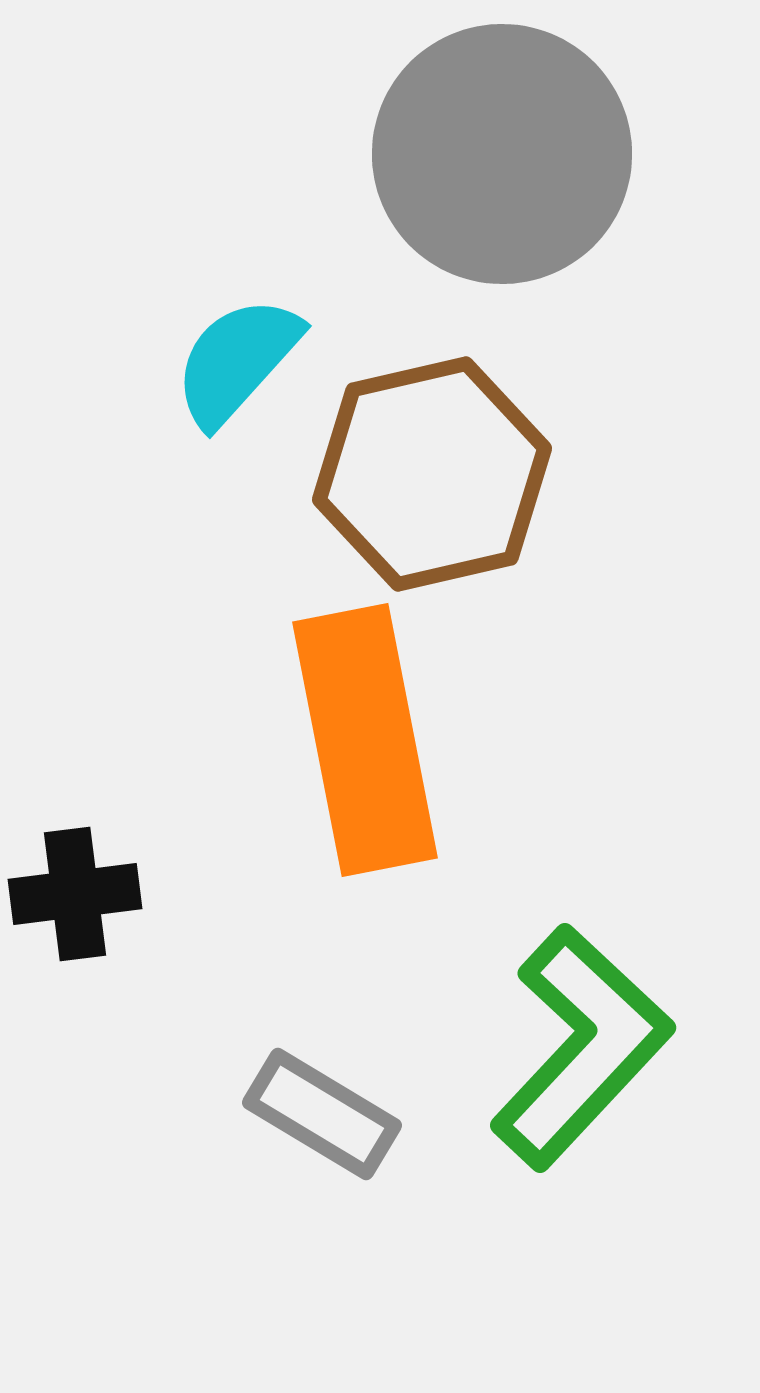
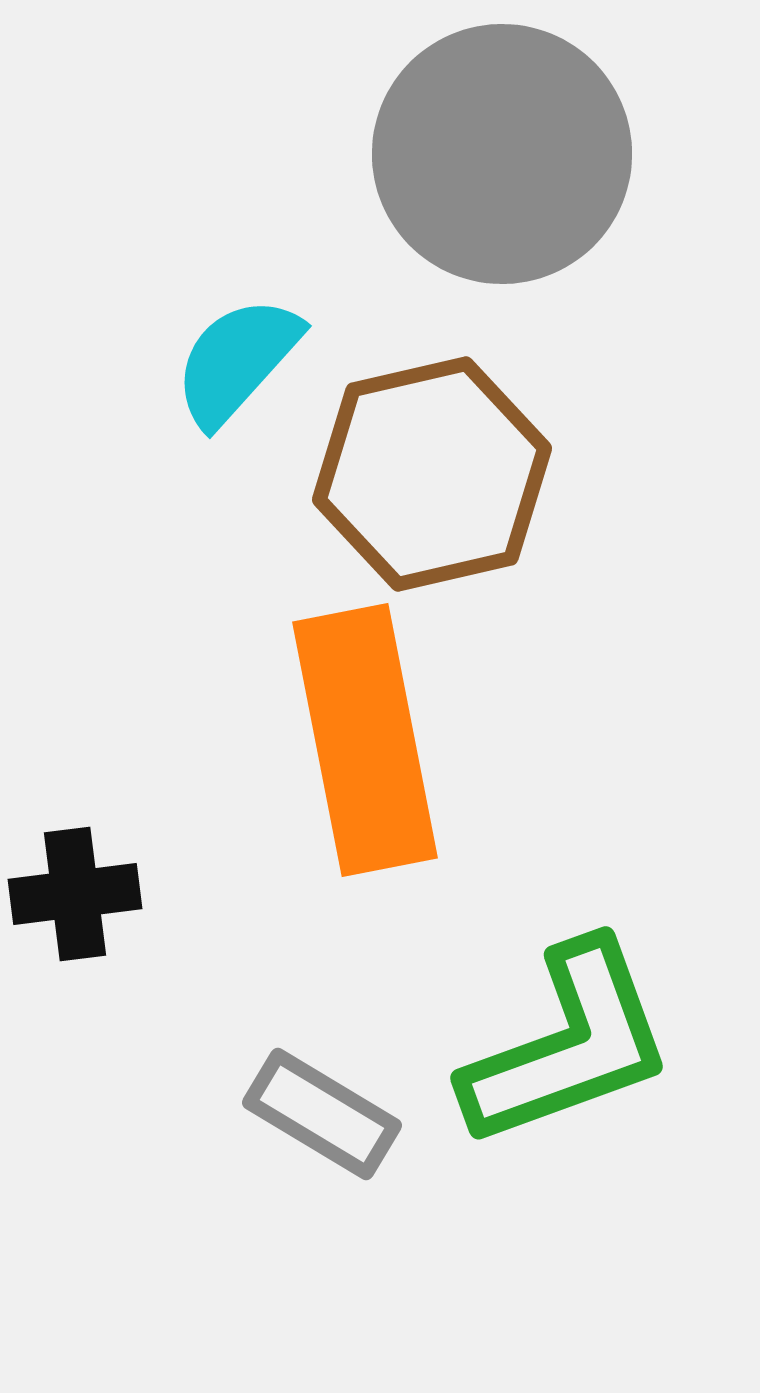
green L-shape: moved 13 px left, 2 px up; rotated 27 degrees clockwise
